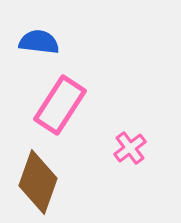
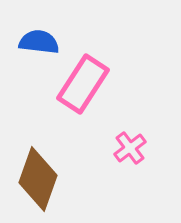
pink rectangle: moved 23 px right, 21 px up
brown diamond: moved 3 px up
